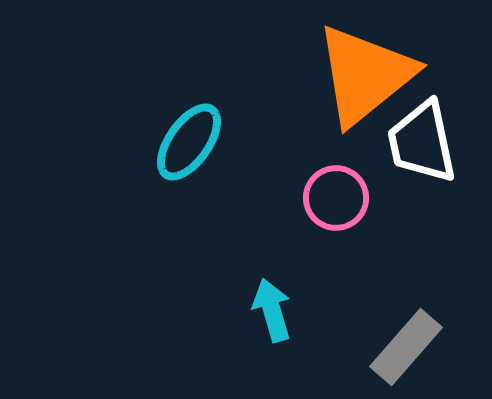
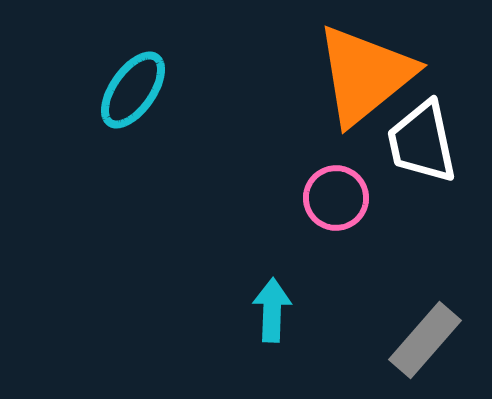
cyan ellipse: moved 56 px left, 52 px up
cyan arrow: rotated 18 degrees clockwise
gray rectangle: moved 19 px right, 7 px up
